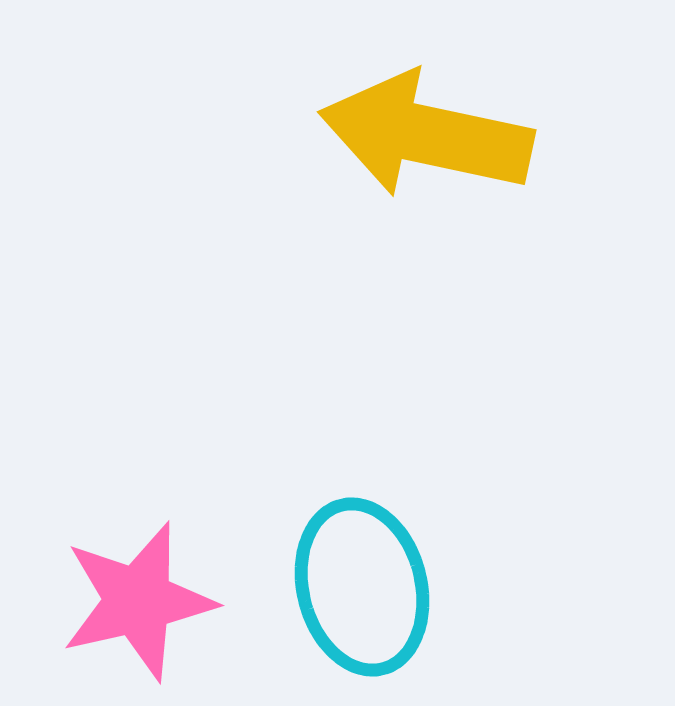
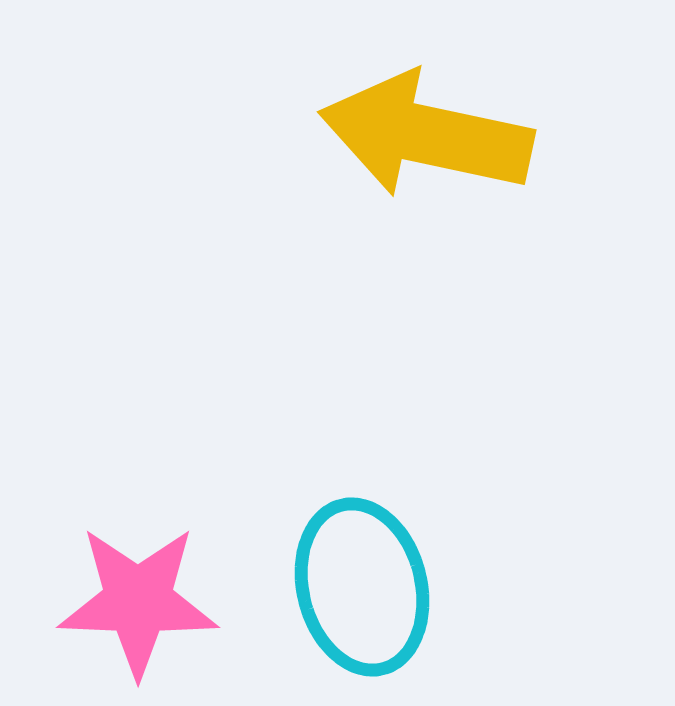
pink star: rotated 15 degrees clockwise
